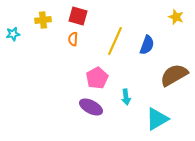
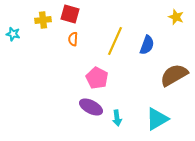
red square: moved 8 px left, 2 px up
cyan star: rotated 24 degrees clockwise
pink pentagon: rotated 15 degrees counterclockwise
cyan arrow: moved 9 px left, 21 px down
